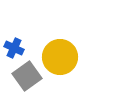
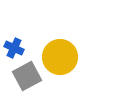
gray square: rotated 8 degrees clockwise
